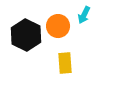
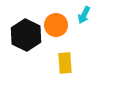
orange circle: moved 2 px left, 1 px up
